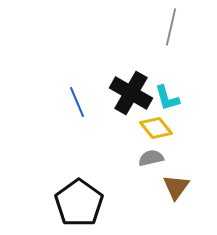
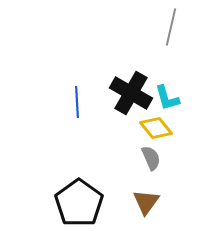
blue line: rotated 20 degrees clockwise
gray semicircle: rotated 80 degrees clockwise
brown triangle: moved 30 px left, 15 px down
